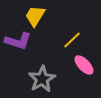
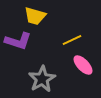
yellow trapezoid: rotated 105 degrees counterclockwise
yellow line: rotated 18 degrees clockwise
pink ellipse: moved 1 px left
